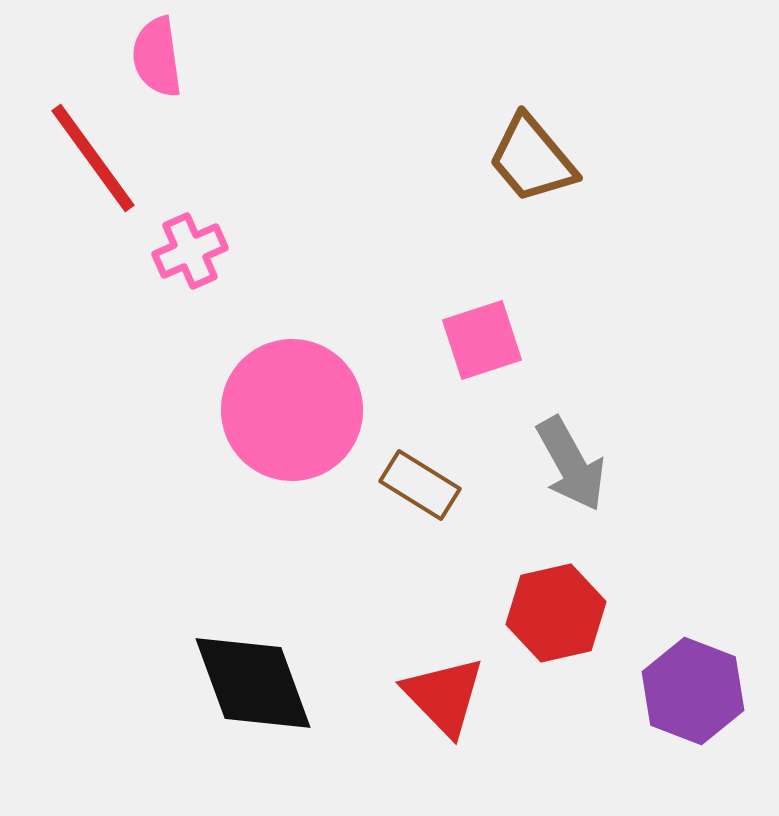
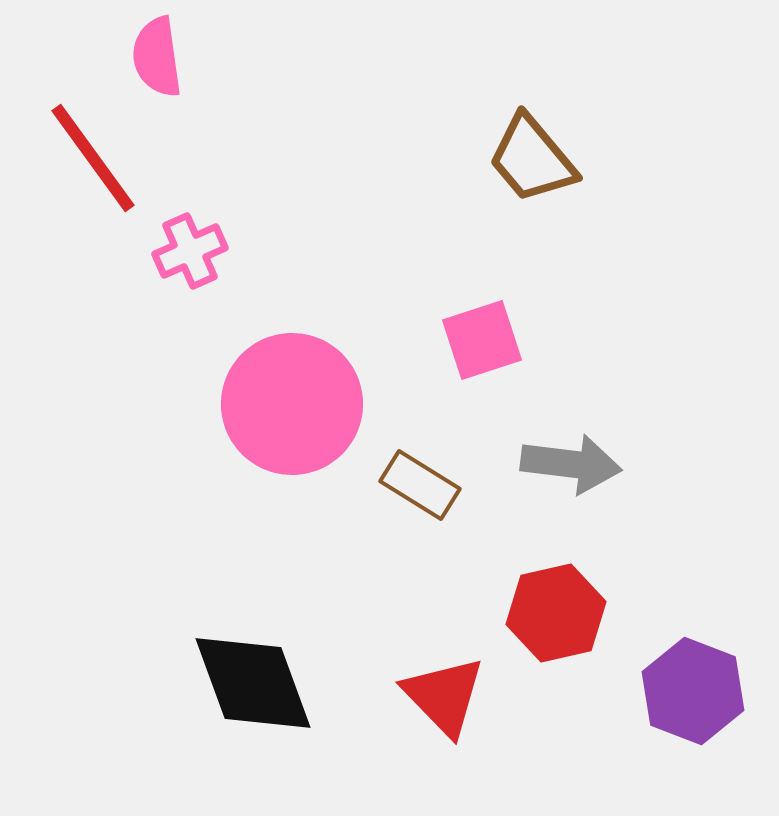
pink circle: moved 6 px up
gray arrow: rotated 54 degrees counterclockwise
